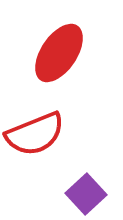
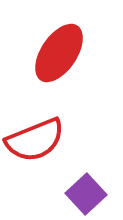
red semicircle: moved 6 px down
